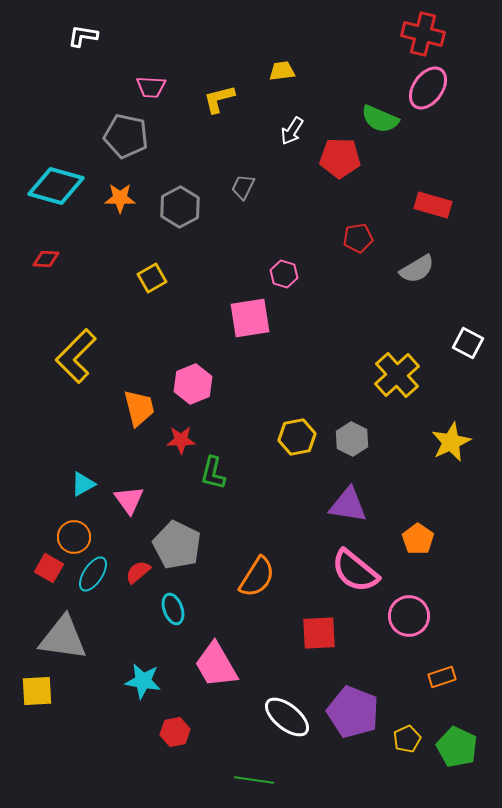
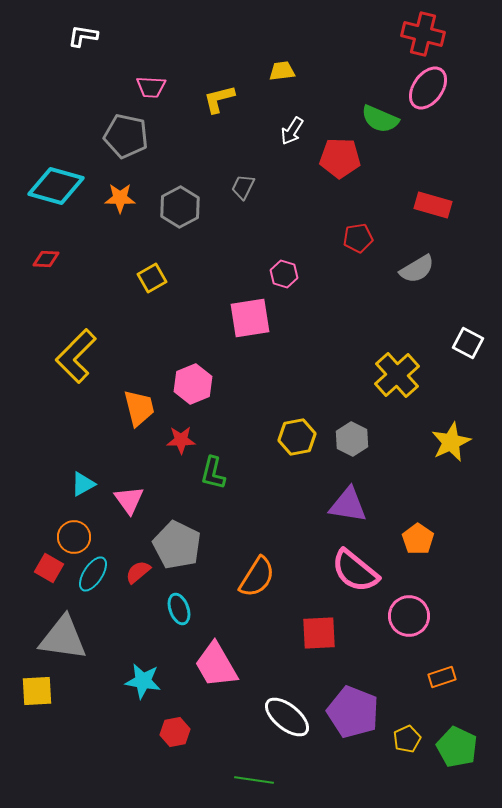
cyan ellipse at (173, 609): moved 6 px right
